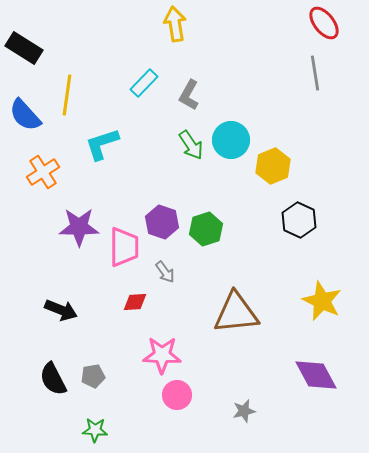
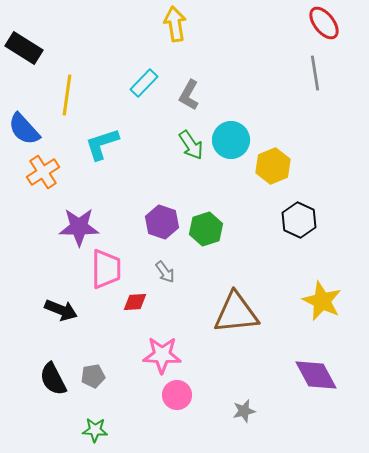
blue semicircle: moved 1 px left, 14 px down
pink trapezoid: moved 18 px left, 22 px down
